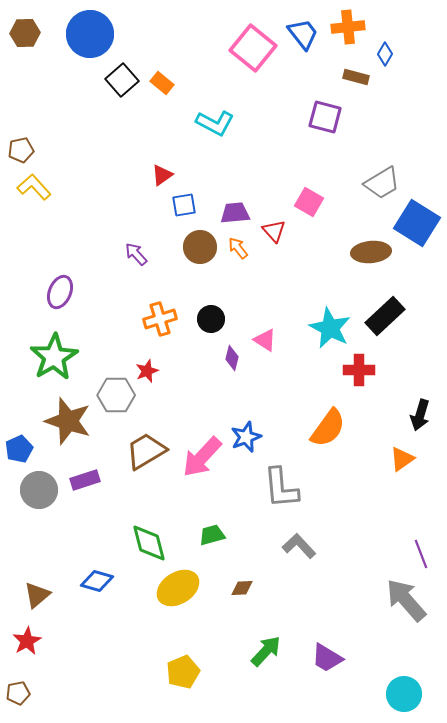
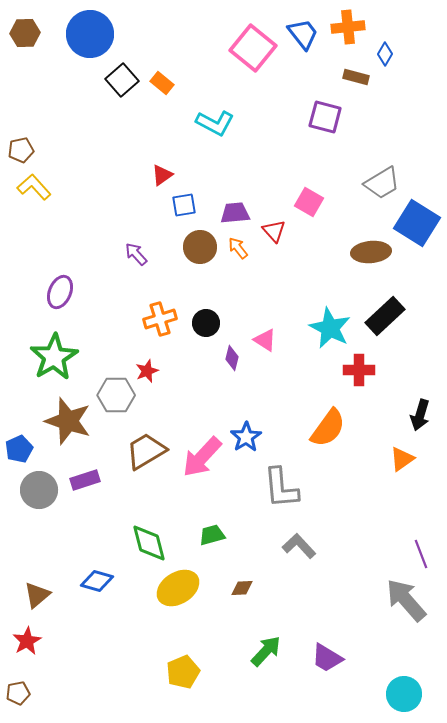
black circle at (211, 319): moved 5 px left, 4 px down
blue star at (246, 437): rotated 12 degrees counterclockwise
